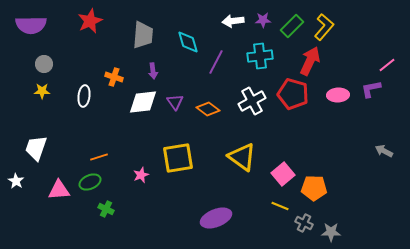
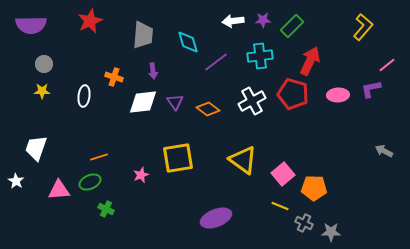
yellow L-shape: moved 39 px right
purple line: rotated 25 degrees clockwise
yellow triangle: moved 1 px right, 3 px down
